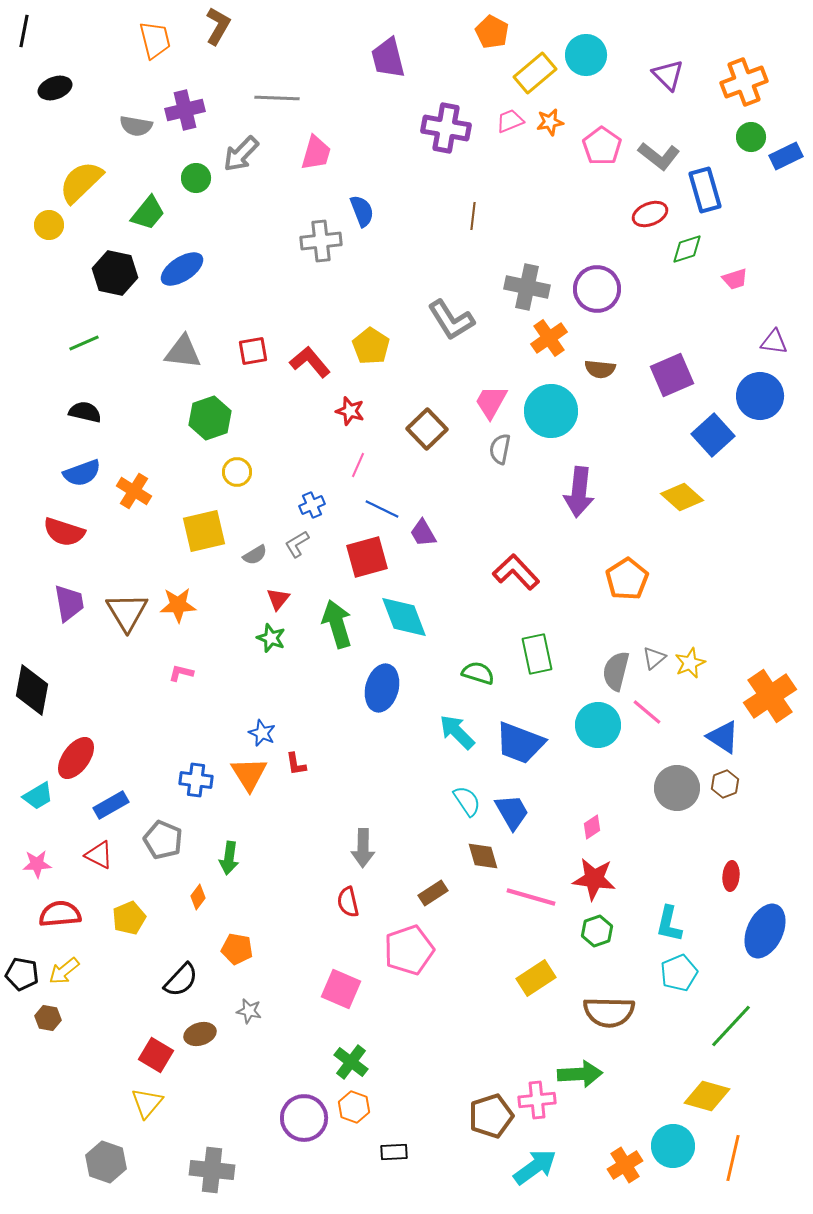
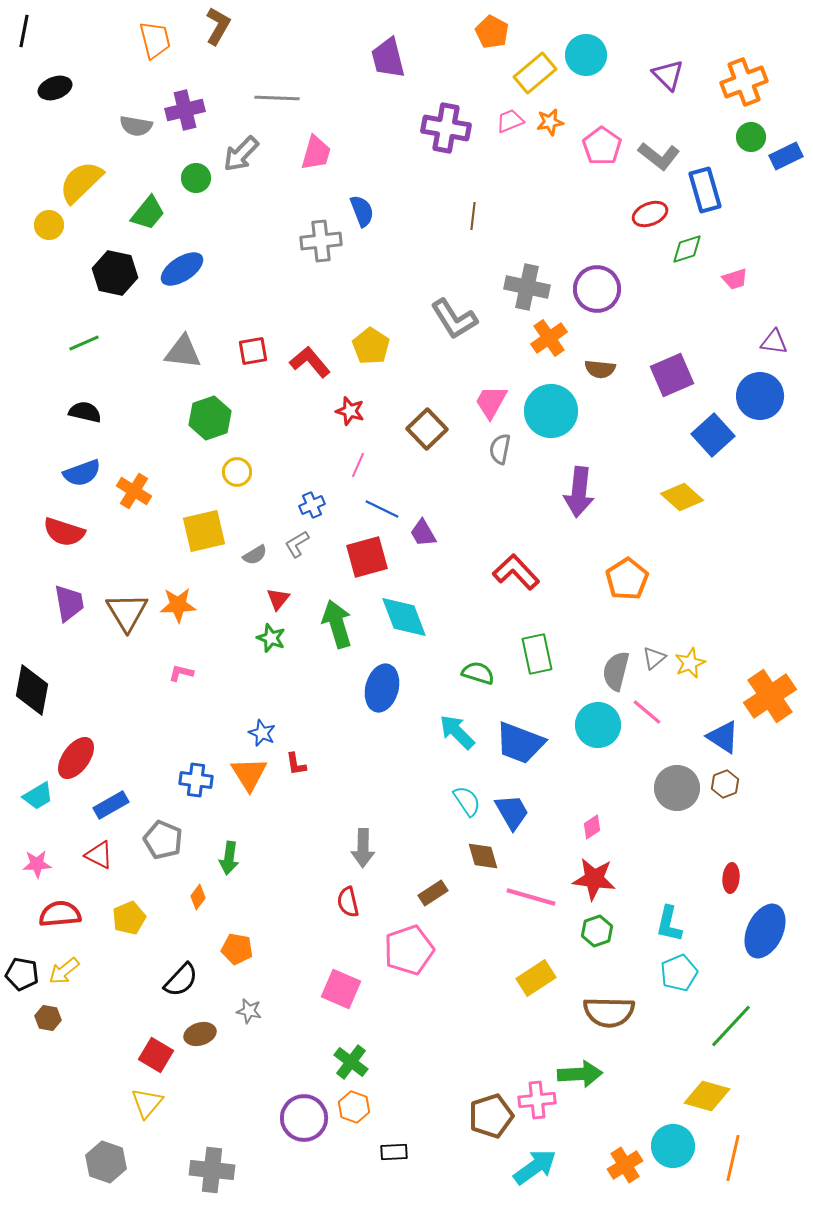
gray L-shape at (451, 320): moved 3 px right, 1 px up
red ellipse at (731, 876): moved 2 px down
